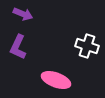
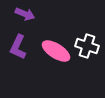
purple arrow: moved 2 px right
pink ellipse: moved 29 px up; rotated 12 degrees clockwise
